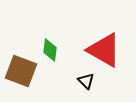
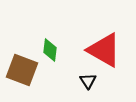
brown square: moved 1 px right, 1 px up
black triangle: moved 2 px right; rotated 12 degrees clockwise
